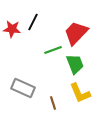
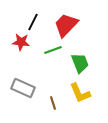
red star: moved 9 px right, 13 px down
red trapezoid: moved 10 px left, 8 px up
green trapezoid: moved 5 px right, 1 px up
